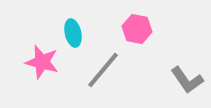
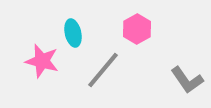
pink hexagon: rotated 20 degrees clockwise
pink star: moved 1 px up
